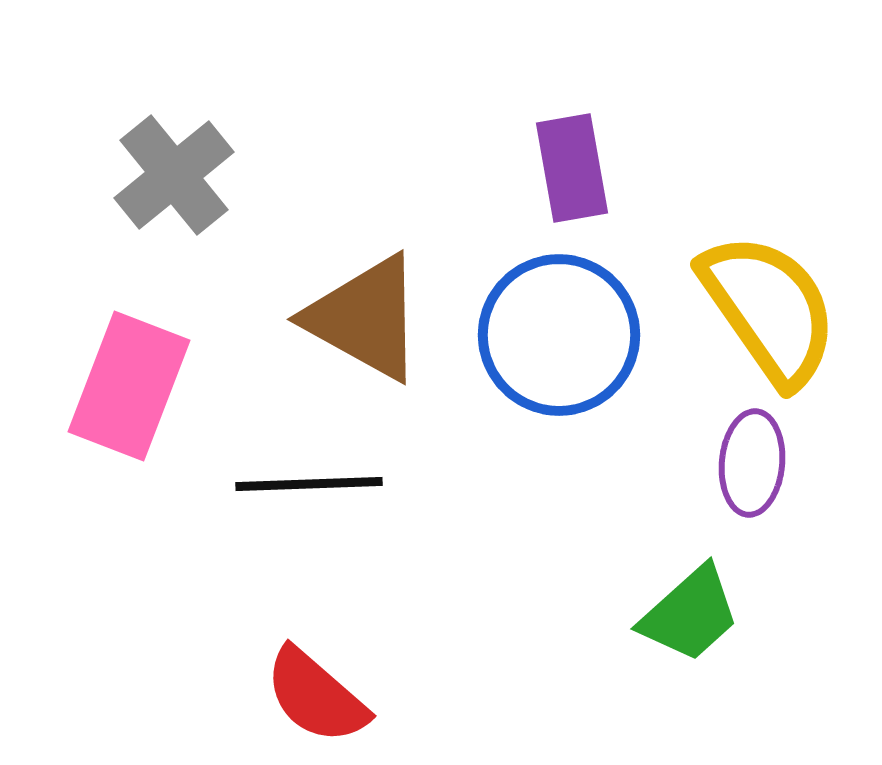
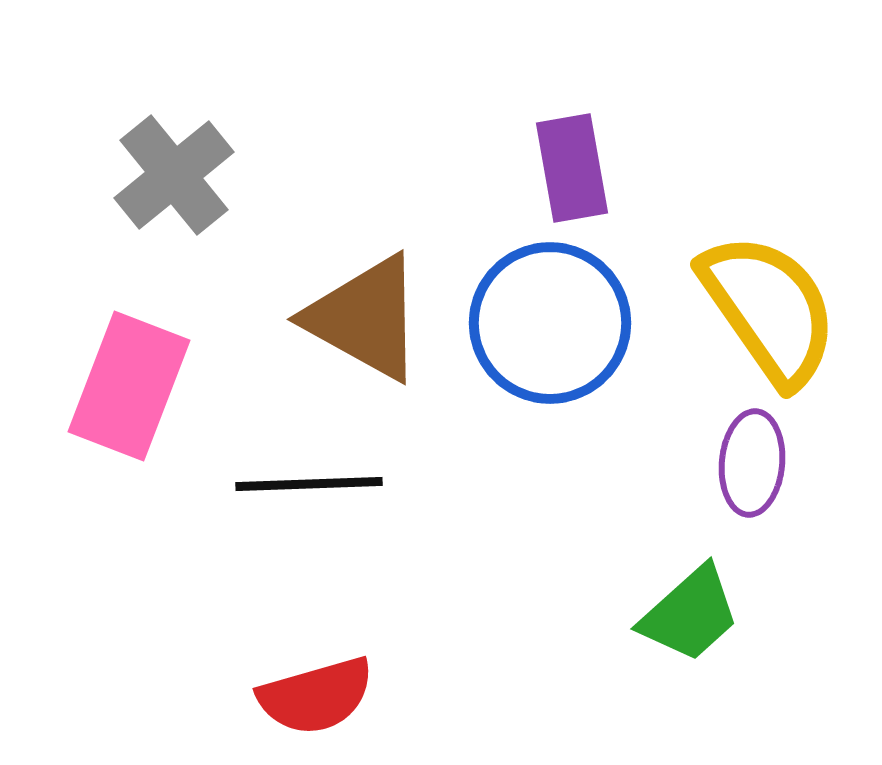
blue circle: moved 9 px left, 12 px up
red semicircle: rotated 57 degrees counterclockwise
